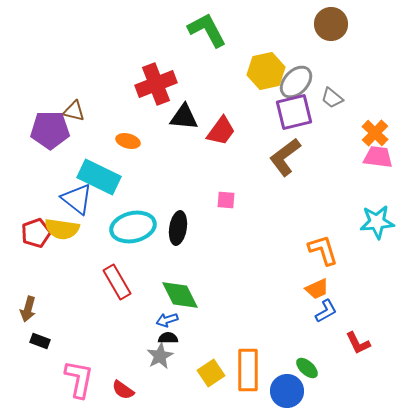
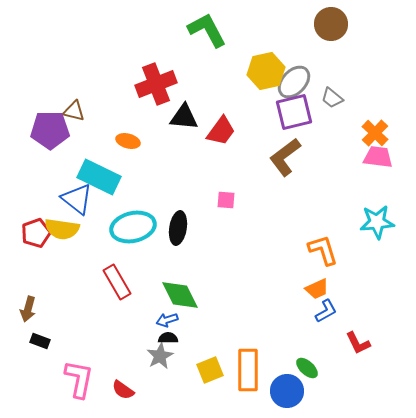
gray ellipse: moved 2 px left
yellow square: moved 1 px left, 3 px up; rotated 12 degrees clockwise
